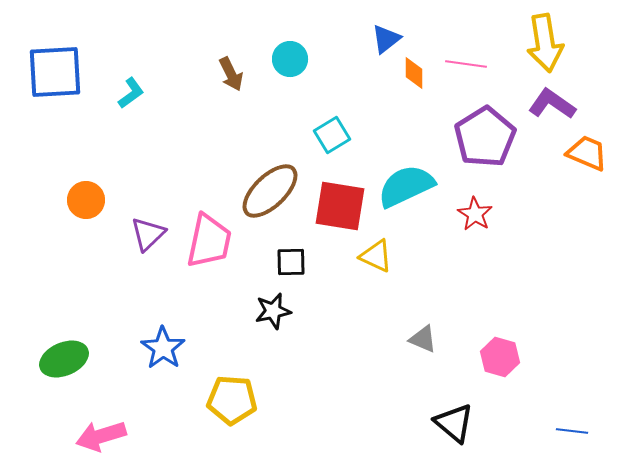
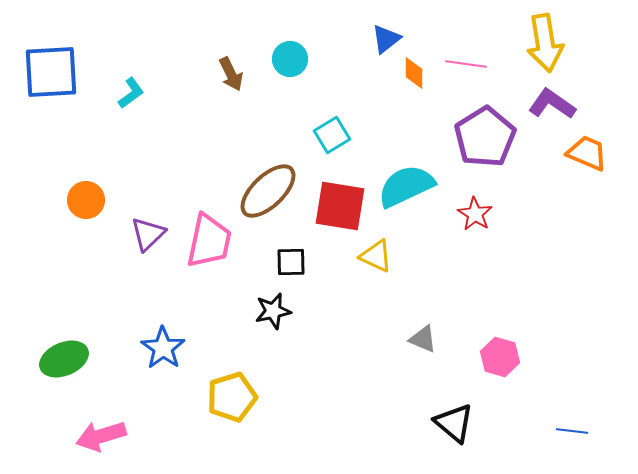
blue square: moved 4 px left
brown ellipse: moved 2 px left
yellow pentagon: moved 3 px up; rotated 21 degrees counterclockwise
